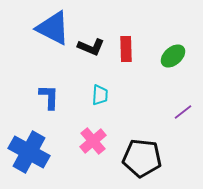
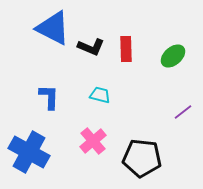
cyan trapezoid: rotated 80 degrees counterclockwise
